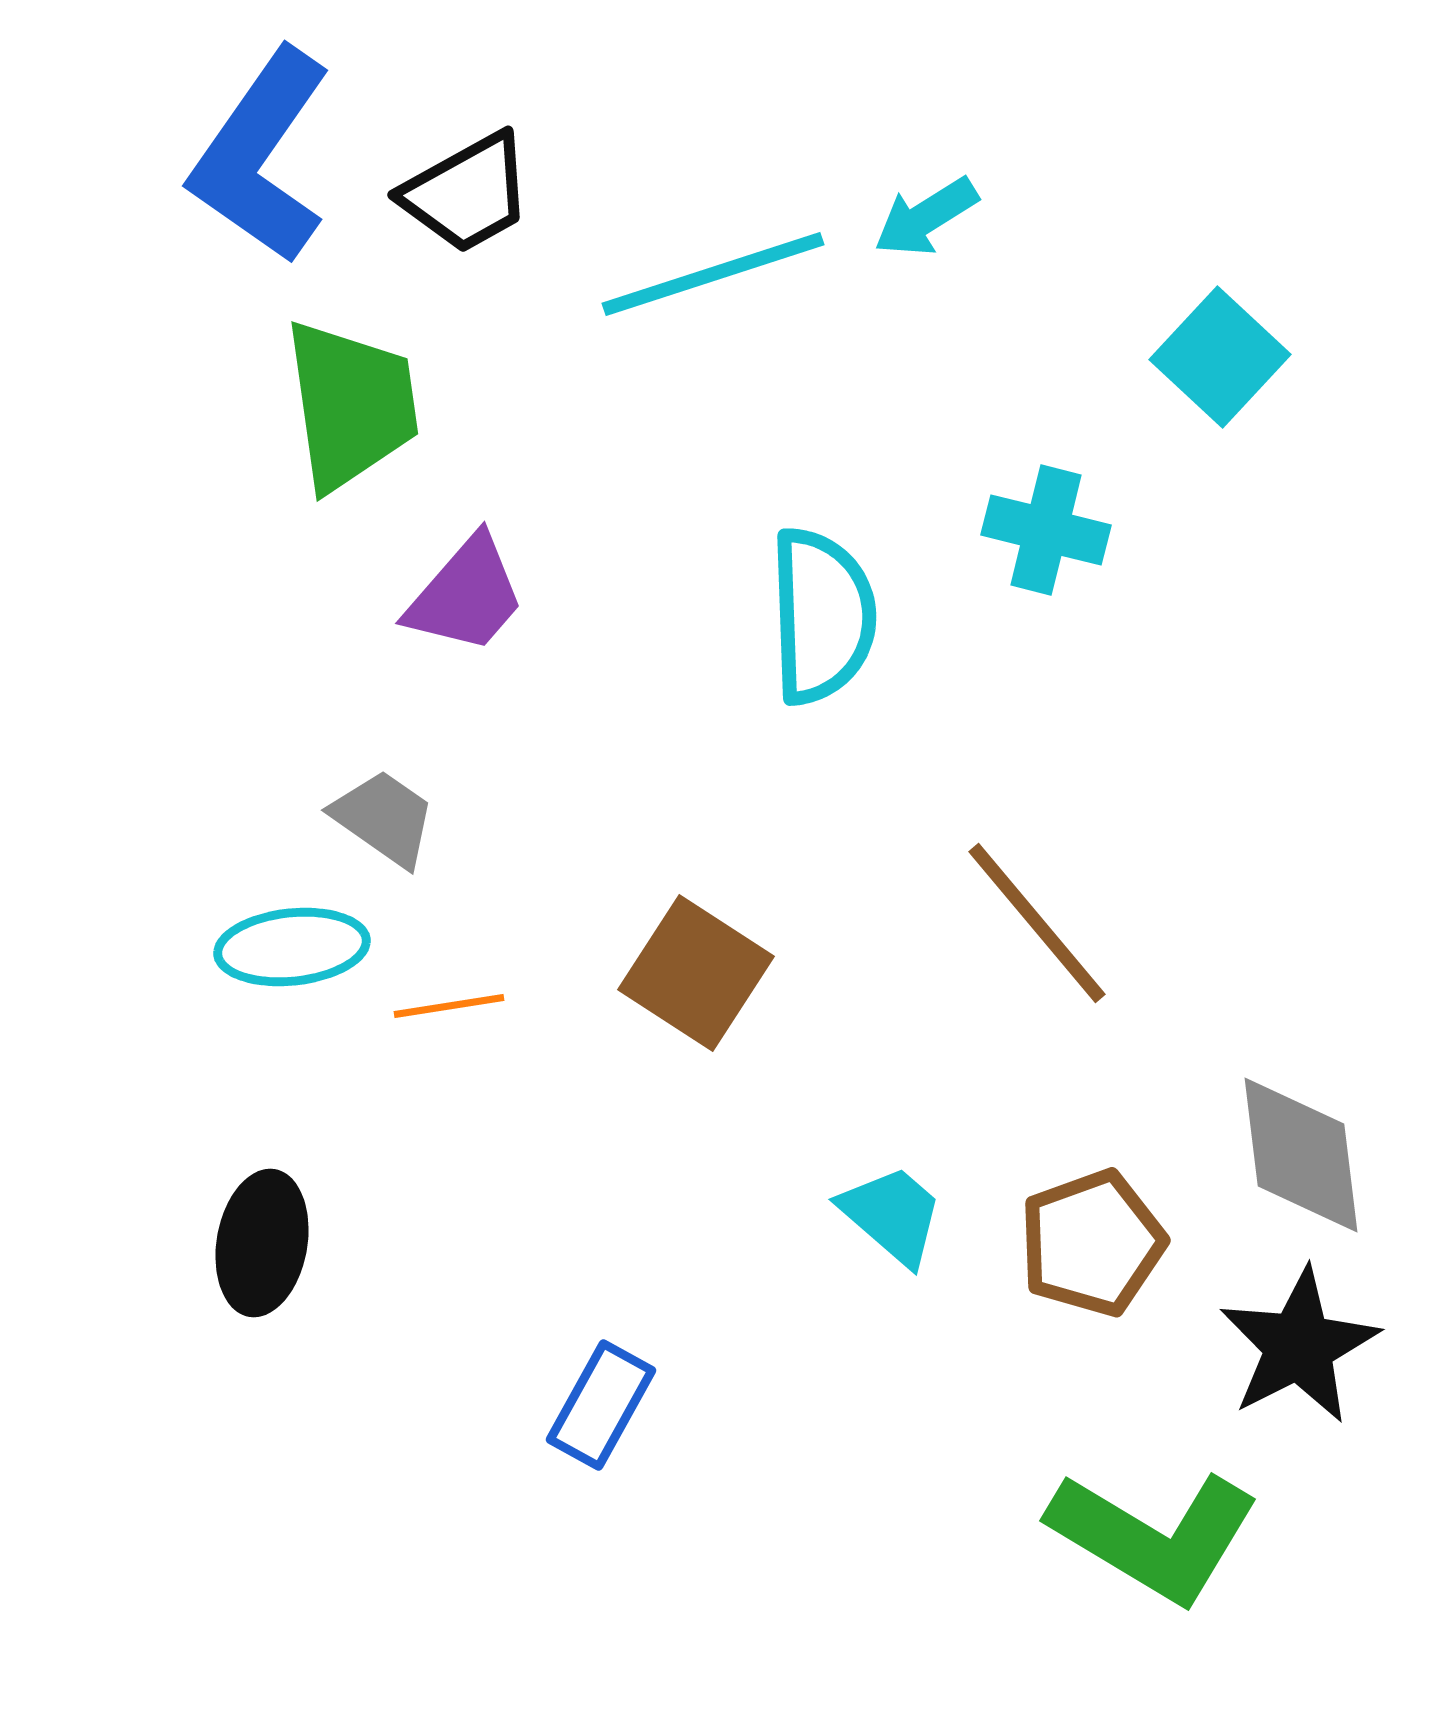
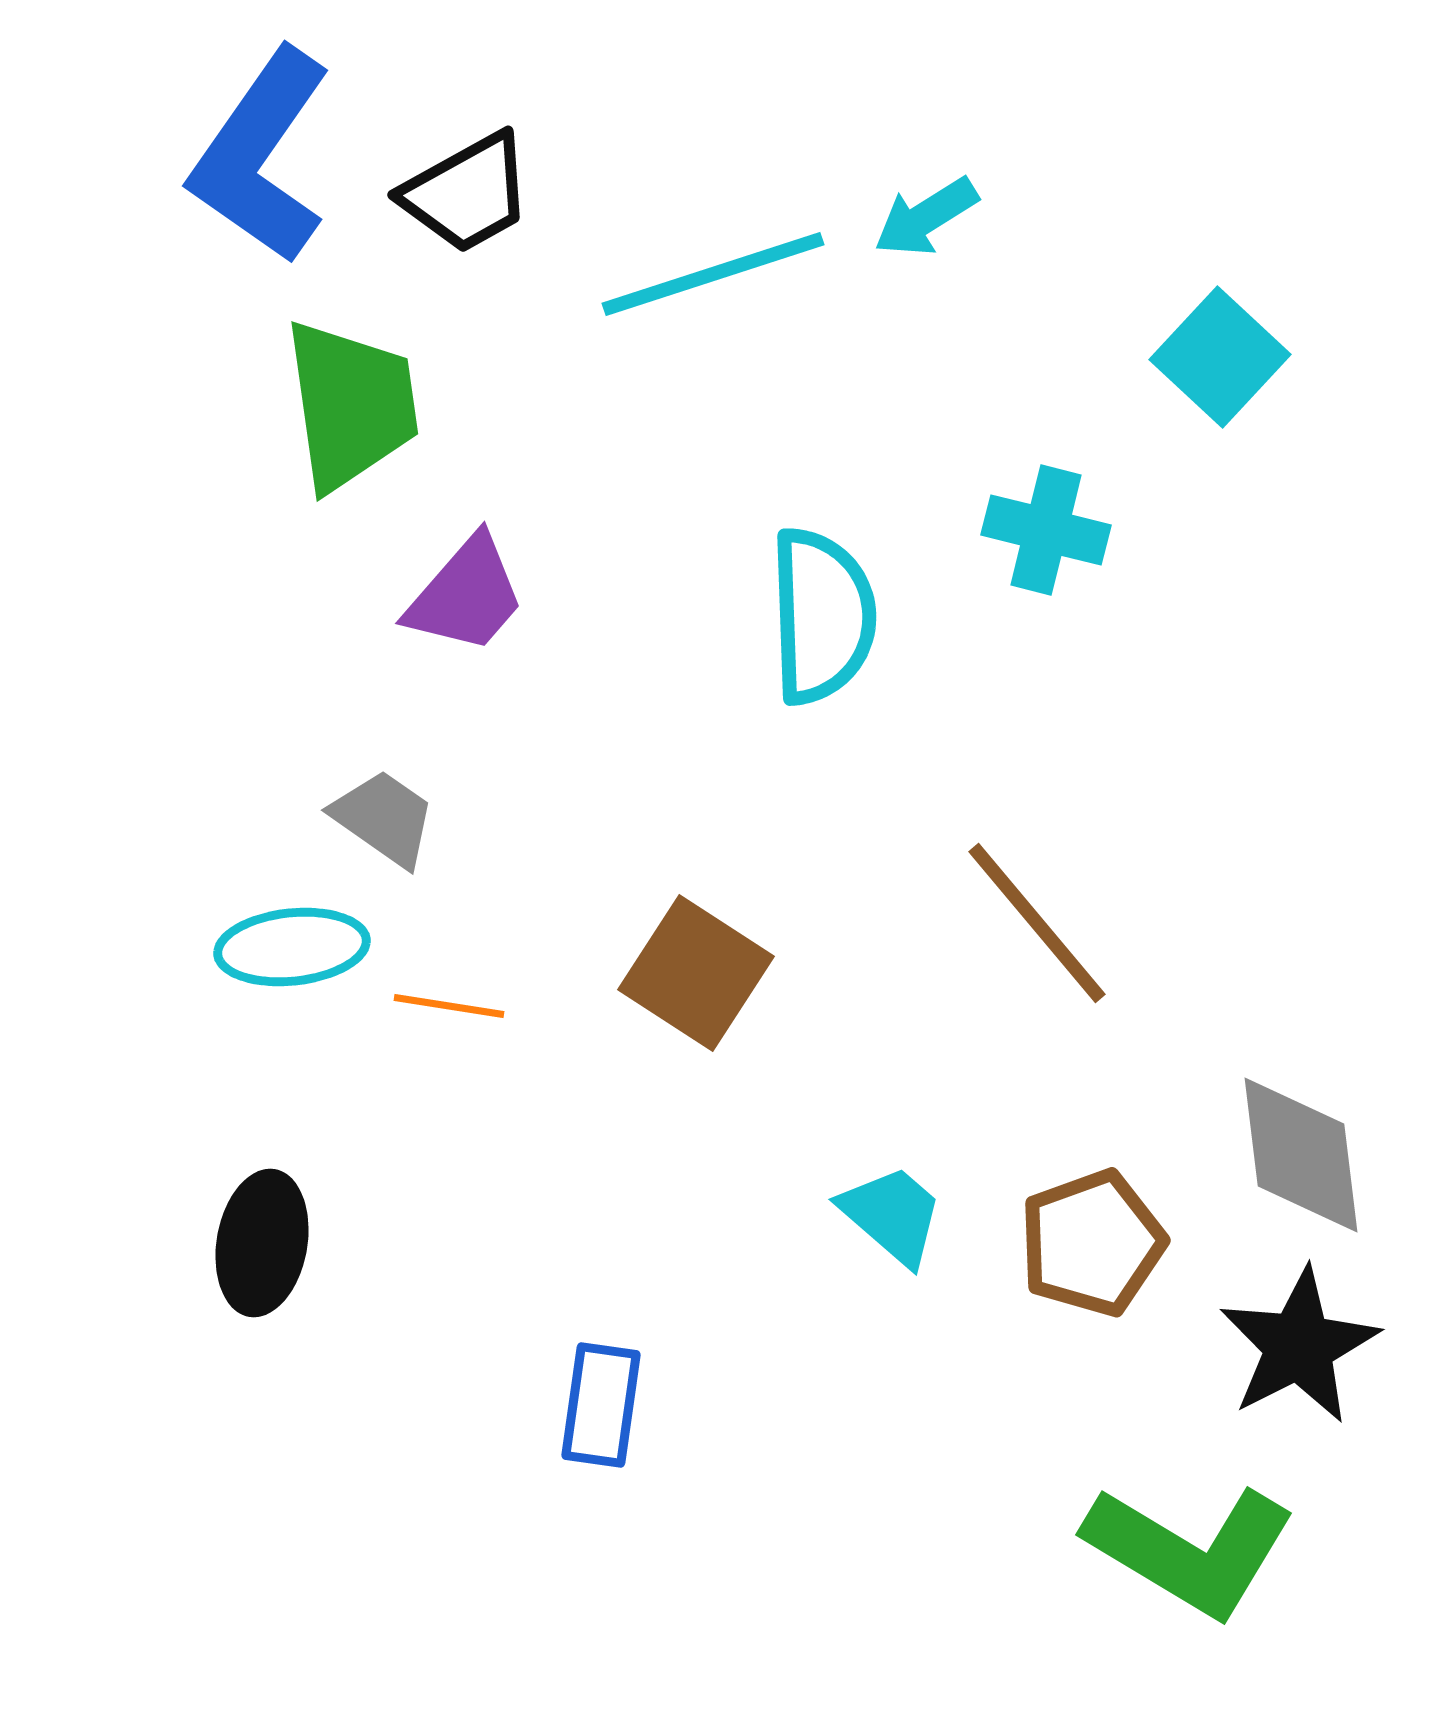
orange line: rotated 18 degrees clockwise
blue rectangle: rotated 21 degrees counterclockwise
green L-shape: moved 36 px right, 14 px down
